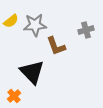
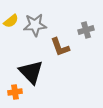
brown L-shape: moved 4 px right, 1 px down
black triangle: moved 1 px left
orange cross: moved 1 px right, 4 px up; rotated 32 degrees clockwise
